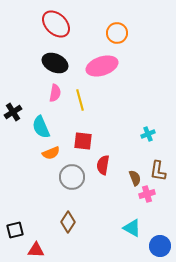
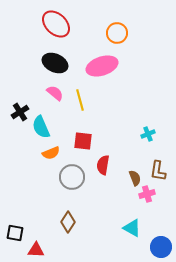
pink semicircle: rotated 60 degrees counterclockwise
black cross: moved 7 px right
black square: moved 3 px down; rotated 24 degrees clockwise
blue circle: moved 1 px right, 1 px down
